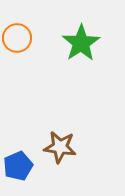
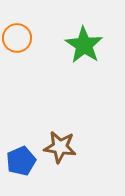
green star: moved 3 px right, 2 px down; rotated 6 degrees counterclockwise
blue pentagon: moved 3 px right, 5 px up
